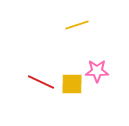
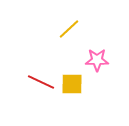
yellow line: moved 8 px left, 4 px down; rotated 25 degrees counterclockwise
pink star: moved 11 px up
